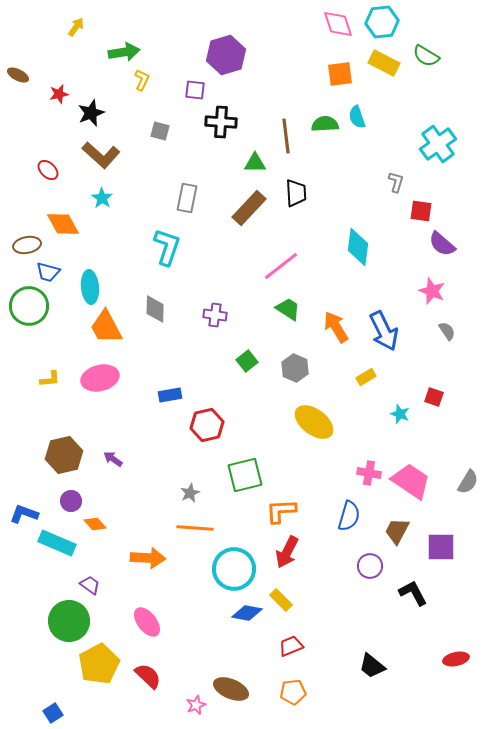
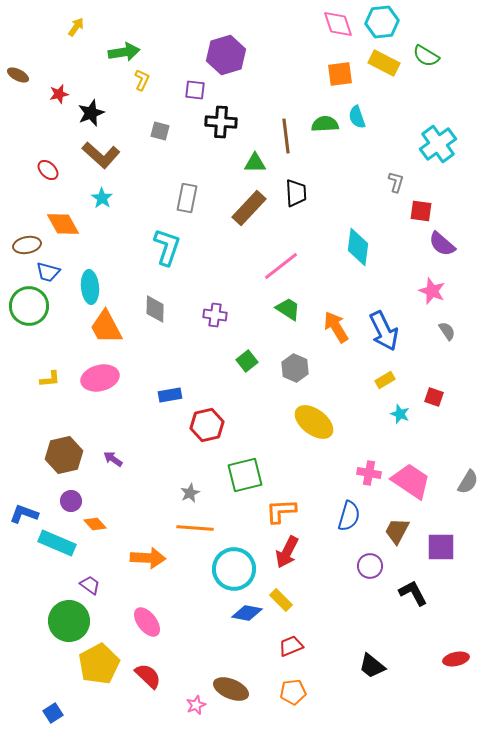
yellow rectangle at (366, 377): moved 19 px right, 3 px down
